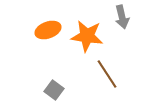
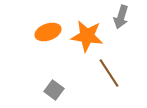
gray arrow: moved 1 px left; rotated 30 degrees clockwise
orange ellipse: moved 2 px down
brown line: moved 2 px right, 1 px up
